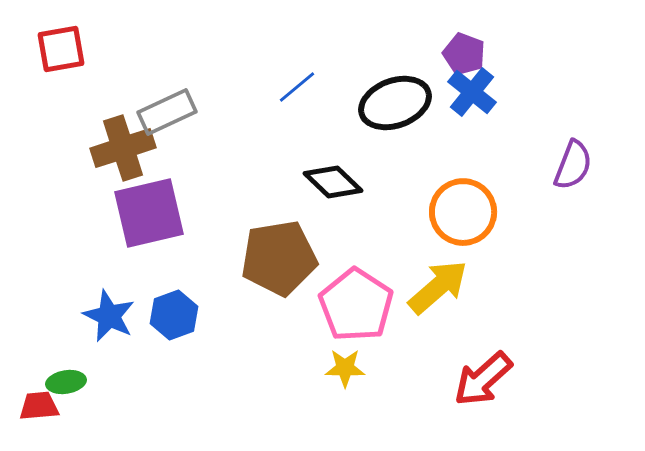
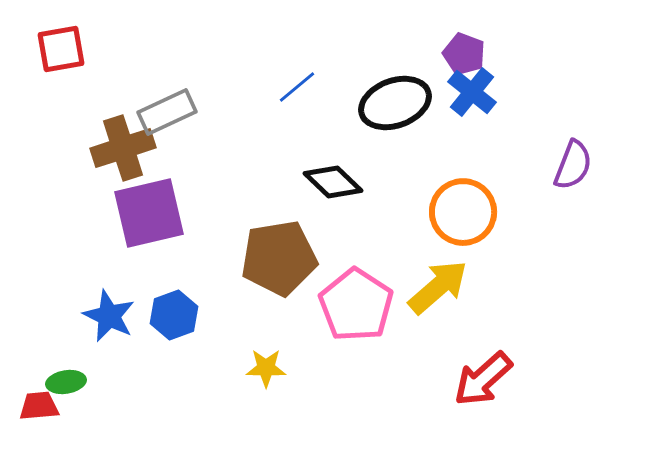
yellow star: moved 79 px left
